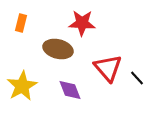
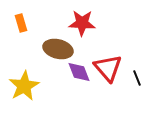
orange rectangle: rotated 30 degrees counterclockwise
black line: rotated 21 degrees clockwise
yellow star: moved 2 px right
purple diamond: moved 9 px right, 18 px up
